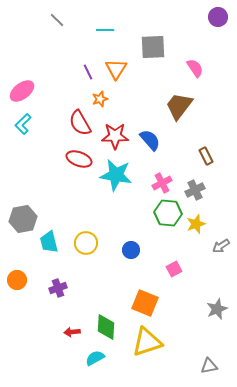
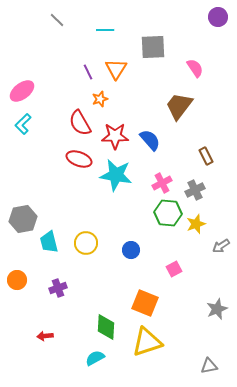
red arrow: moved 27 px left, 4 px down
